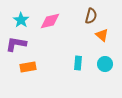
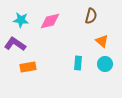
cyan star: rotated 28 degrees counterclockwise
orange triangle: moved 6 px down
purple L-shape: moved 1 px left; rotated 25 degrees clockwise
